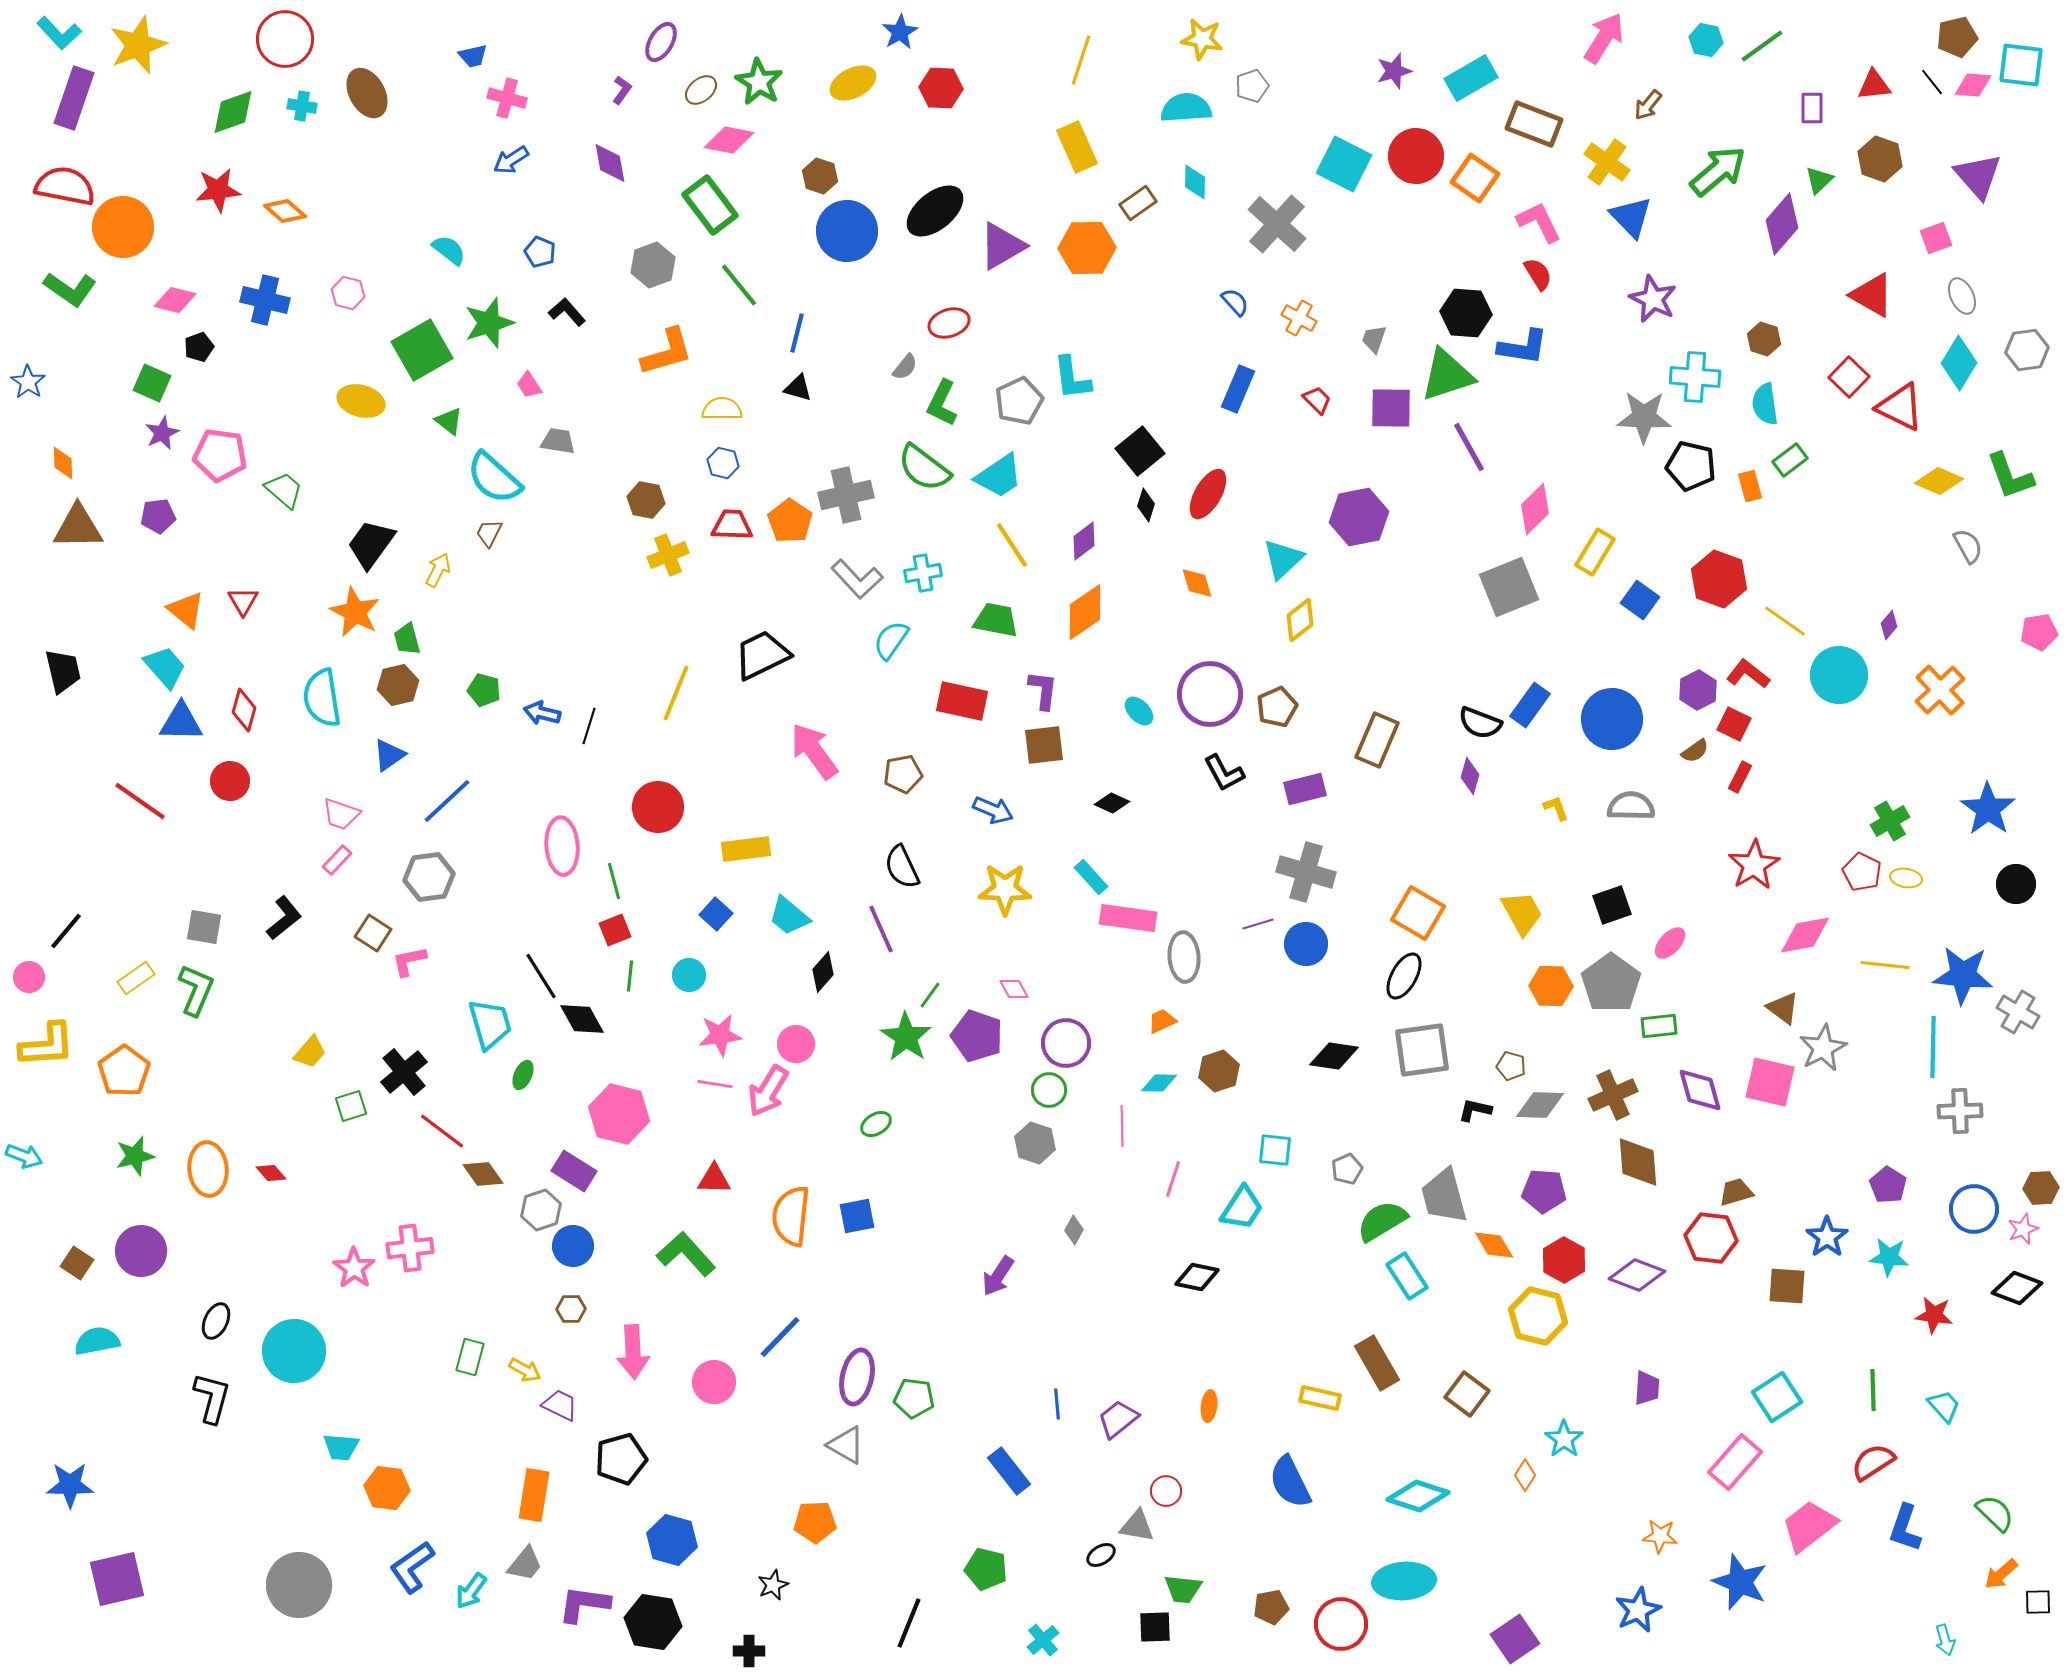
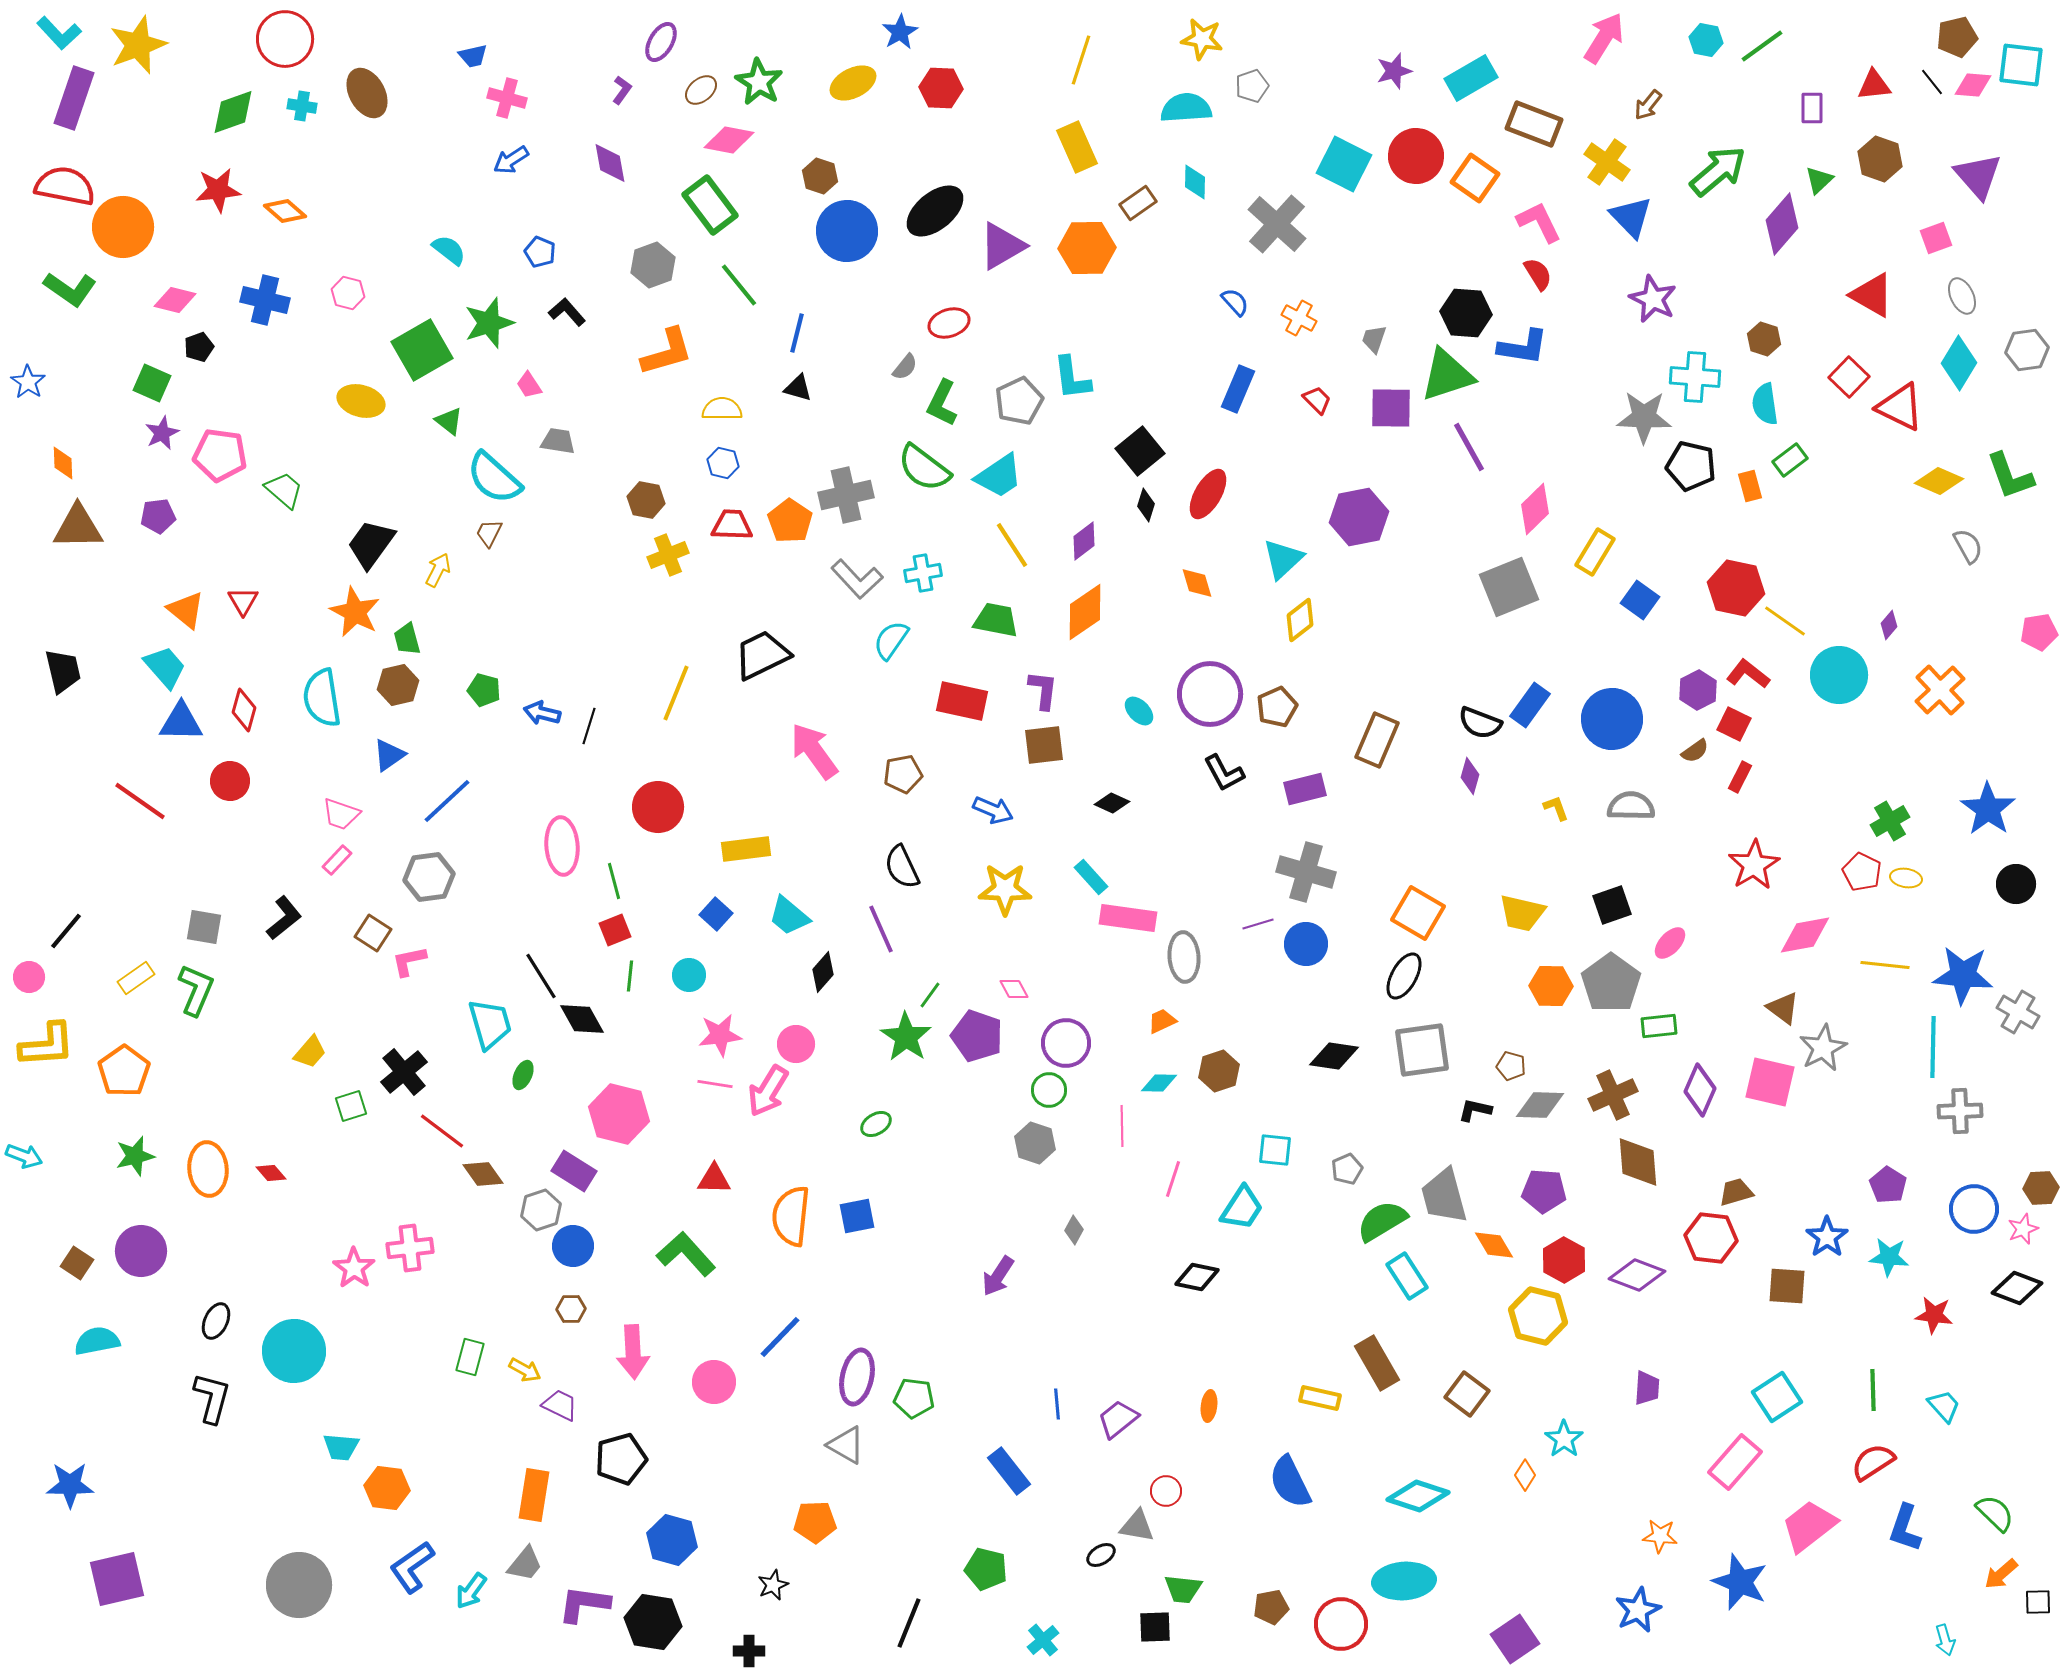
red hexagon at (1719, 579): moved 17 px right, 9 px down; rotated 8 degrees counterclockwise
yellow trapezoid at (1522, 913): rotated 132 degrees clockwise
purple diamond at (1700, 1090): rotated 39 degrees clockwise
